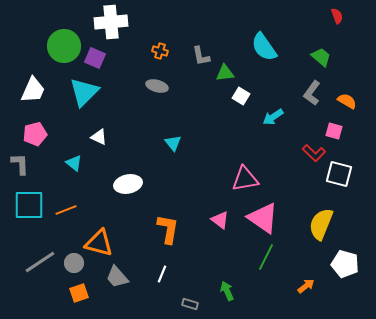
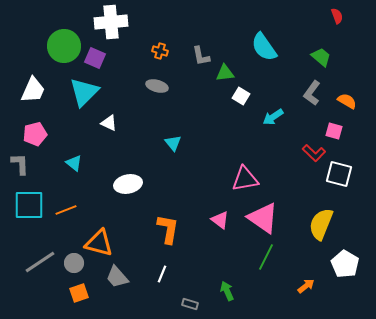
white triangle at (99, 137): moved 10 px right, 14 px up
white pentagon at (345, 264): rotated 16 degrees clockwise
